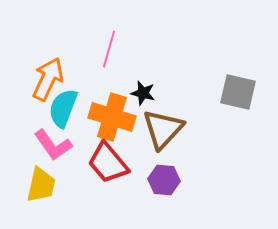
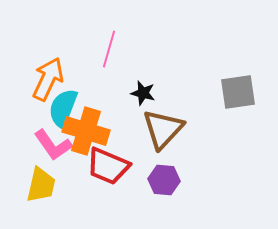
gray square: rotated 21 degrees counterclockwise
orange cross: moved 26 px left, 14 px down
red trapezoid: moved 3 px down; rotated 27 degrees counterclockwise
